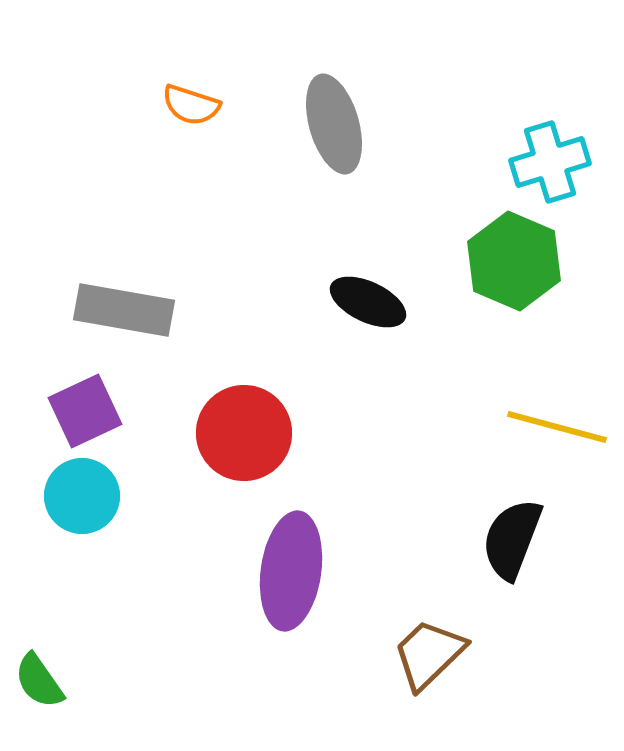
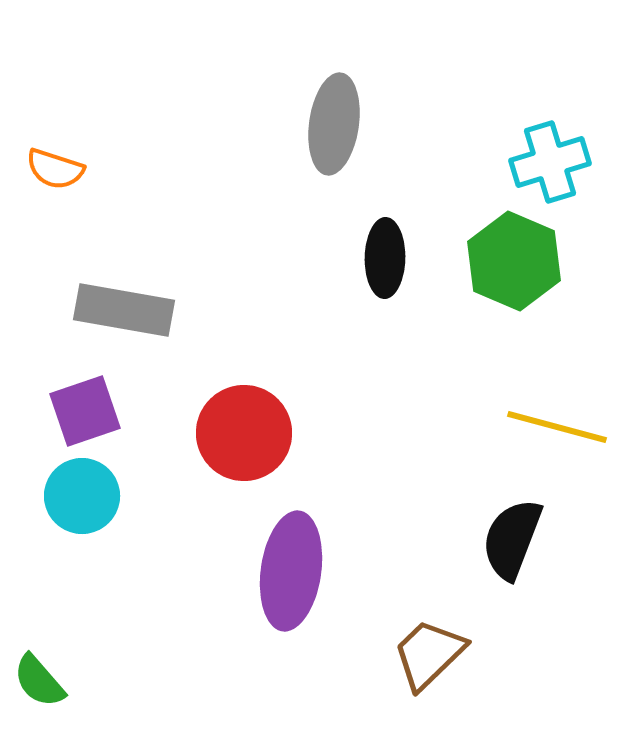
orange semicircle: moved 136 px left, 64 px down
gray ellipse: rotated 24 degrees clockwise
black ellipse: moved 17 px right, 44 px up; rotated 66 degrees clockwise
purple square: rotated 6 degrees clockwise
green semicircle: rotated 6 degrees counterclockwise
